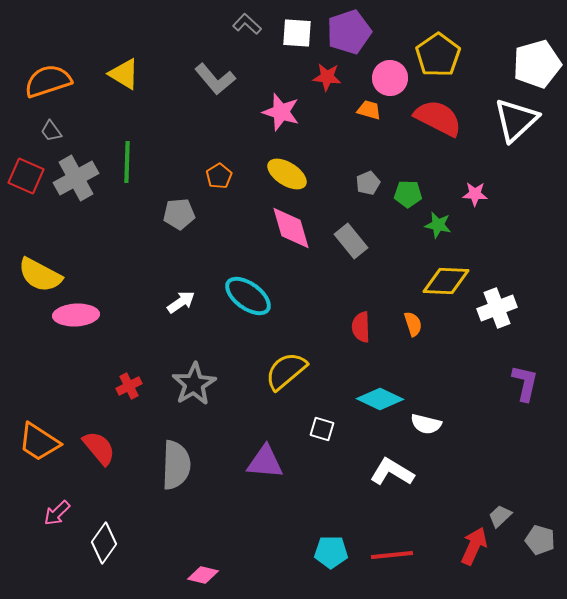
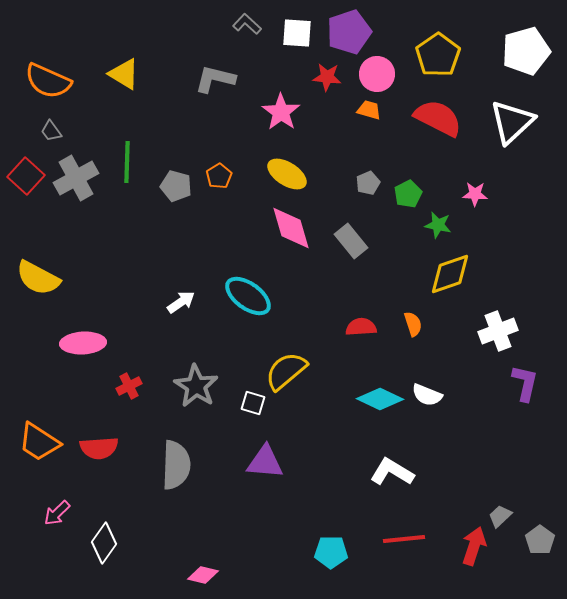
white pentagon at (537, 64): moved 11 px left, 13 px up
pink circle at (390, 78): moved 13 px left, 4 px up
gray L-shape at (215, 79): rotated 144 degrees clockwise
orange semicircle at (48, 81): rotated 138 degrees counterclockwise
pink star at (281, 112): rotated 18 degrees clockwise
white triangle at (516, 120): moved 4 px left, 2 px down
red square at (26, 176): rotated 18 degrees clockwise
green pentagon at (408, 194): rotated 28 degrees counterclockwise
gray pentagon at (179, 214): moved 3 px left, 28 px up; rotated 20 degrees clockwise
yellow semicircle at (40, 275): moved 2 px left, 3 px down
yellow diamond at (446, 281): moved 4 px right, 7 px up; rotated 21 degrees counterclockwise
white cross at (497, 308): moved 1 px right, 23 px down
pink ellipse at (76, 315): moved 7 px right, 28 px down
red semicircle at (361, 327): rotated 88 degrees clockwise
gray star at (194, 384): moved 2 px right, 2 px down; rotated 9 degrees counterclockwise
white semicircle at (426, 424): moved 1 px right, 29 px up; rotated 8 degrees clockwise
white square at (322, 429): moved 69 px left, 26 px up
red semicircle at (99, 448): rotated 126 degrees clockwise
gray pentagon at (540, 540): rotated 20 degrees clockwise
red arrow at (474, 546): rotated 6 degrees counterclockwise
red line at (392, 555): moved 12 px right, 16 px up
